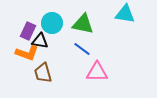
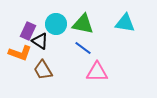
cyan triangle: moved 9 px down
cyan circle: moved 4 px right, 1 px down
black triangle: rotated 24 degrees clockwise
blue line: moved 1 px right, 1 px up
orange L-shape: moved 7 px left
brown trapezoid: moved 3 px up; rotated 15 degrees counterclockwise
